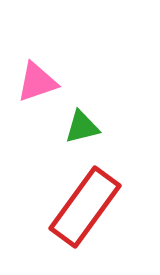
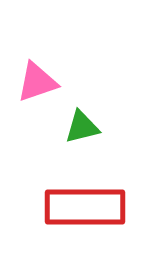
red rectangle: rotated 54 degrees clockwise
